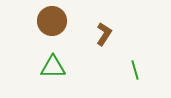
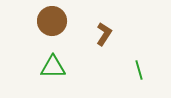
green line: moved 4 px right
